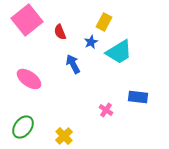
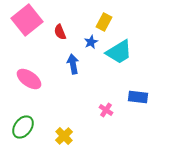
blue arrow: rotated 18 degrees clockwise
